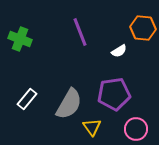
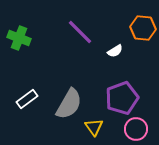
purple line: rotated 24 degrees counterclockwise
green cross: moved 1 px left, 1 px up
white semicircle: moved 4 px left
purple pentagon: moved 8 px right, 4 px down; rotated 12 degrees counterclockwise
white rectangle: rotated 15 degrees clockwise
yellow triangle: moved 2 px right
